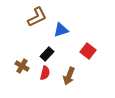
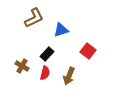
brown L-shape: moved 3 px left, 1 px down
